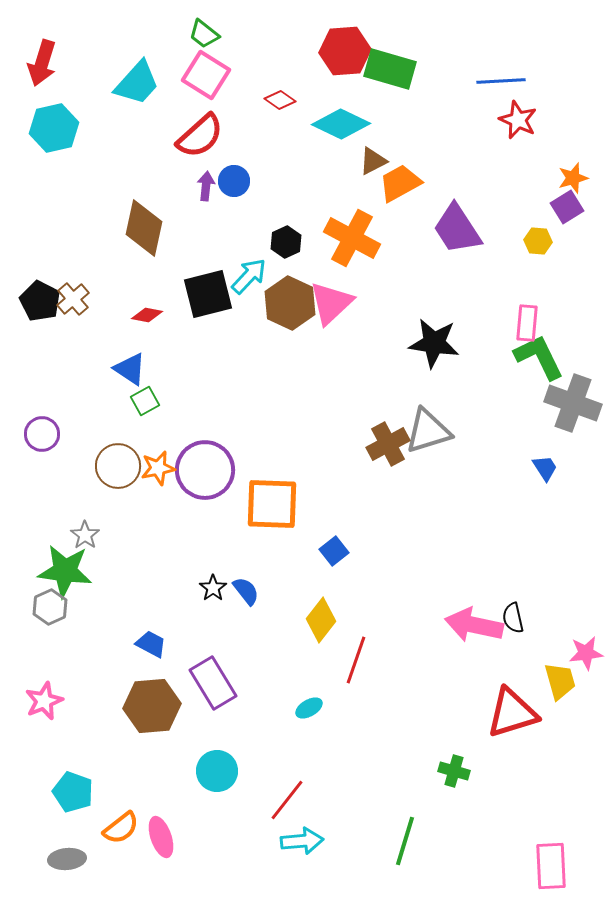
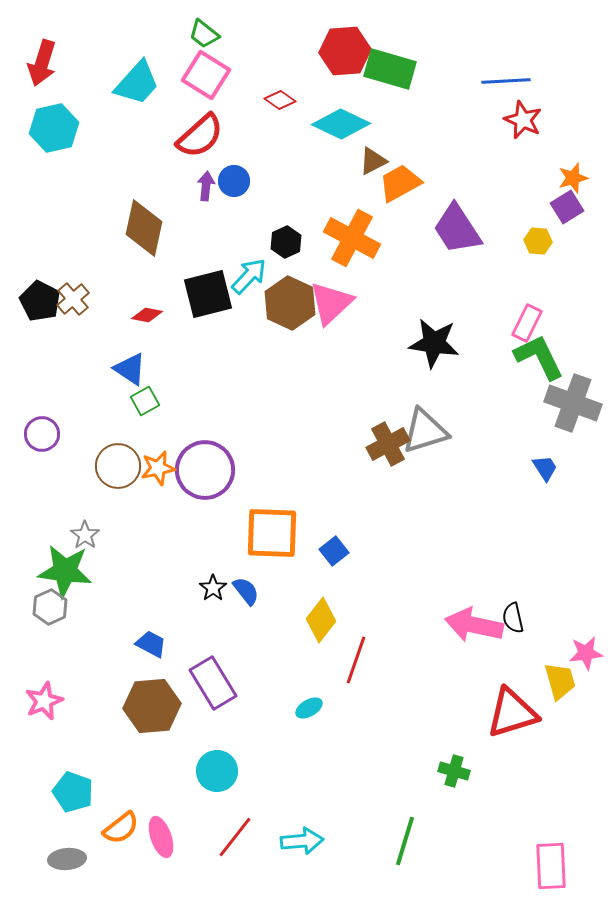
blue line at (501, 81): moved 5 px right
red star at (518, 120): moved 5 px right
pink rectangle at (527, 323): rotated 21 degrees clockwise
gray triangle at (428, 431): moved 3 px left
orange square at (272, 504): moved 29 px down
red line at (287, 800): moved 52 px left, 37 px down
